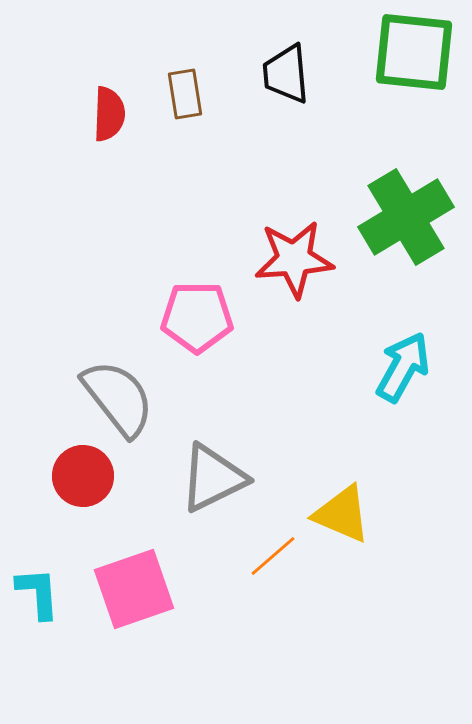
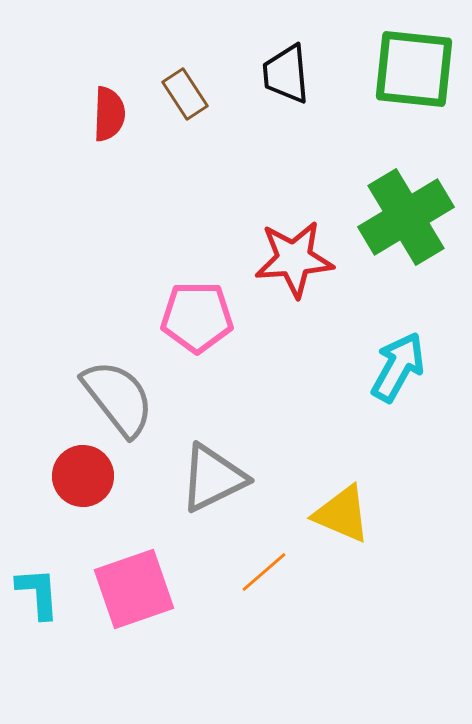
green square: moved 17 px down
brown rectangle: rotated 24 degrees counterclockwise
cyan arrow: moved 5 px left
orange line: moved 9 px left, 16 px down
